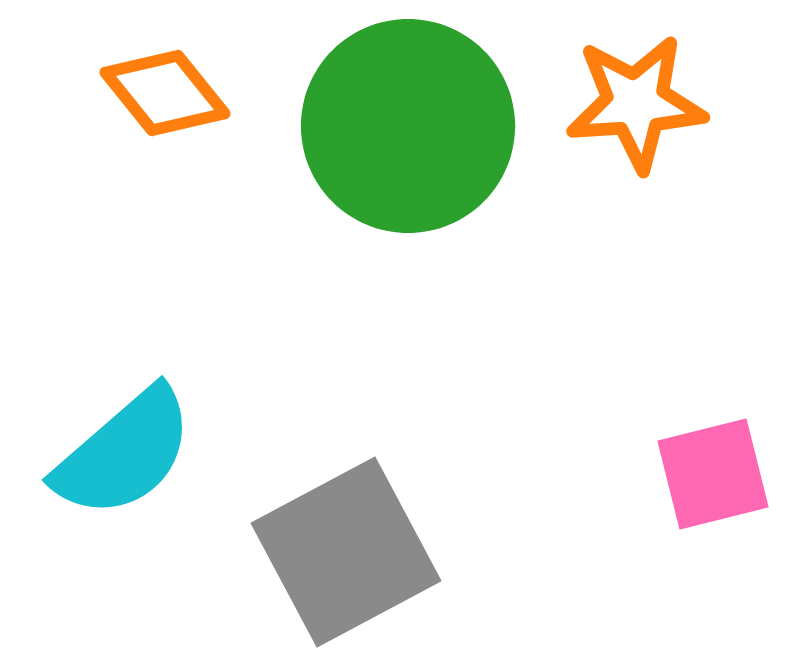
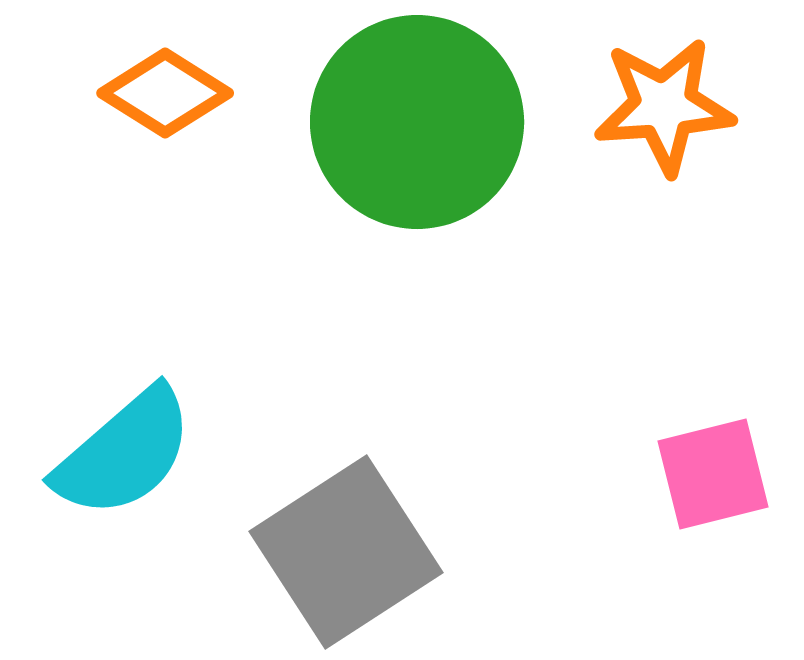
orange diamond: rotated 19 degrees counterclockwise
orange star: moved 28 px right, 3 px down
green circle: moved 9 px right, 4 px up
gray square: rotated 5 degrees counterclockwise
